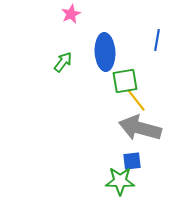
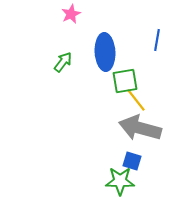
blue square: rotated 24 degrees clockwise
